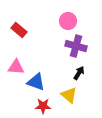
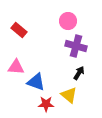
red star: moved 3 px right, 2 px up
